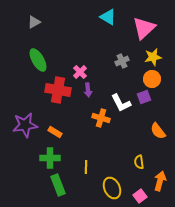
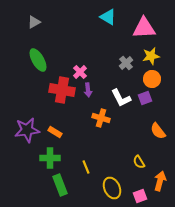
pink triangle: rotated 40 degrees clockwise
yellow star: moved 2 px left, 1 px up
gray cross: moved 4 px right, 2 px down; rotated 16 degrees counterclockwise
red cross: moved 4 px right
purple square: moved 1 px right, 1 px down
white L-shape: moved 5 px up
purple star: moved 2 px right, 5 px down
yellow semicircle: rotated 24 degrees counterclockwise
yellow line: rotated 24 degrees counterclockwise
green rectangle: moved 2 px right
pink square: rotated 16 degrees clockwise
